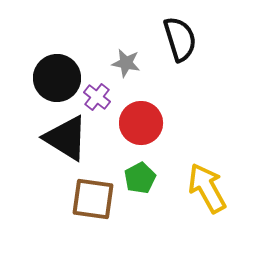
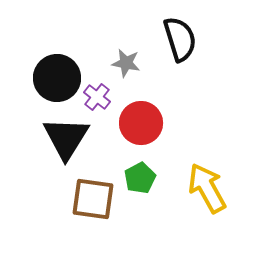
black triangle: rotated 30 degrees clockwise
